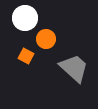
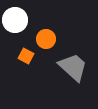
white circle: moved 10 px left, 2 px down
gray trapezoid: moved 1 px left, 1 px up
